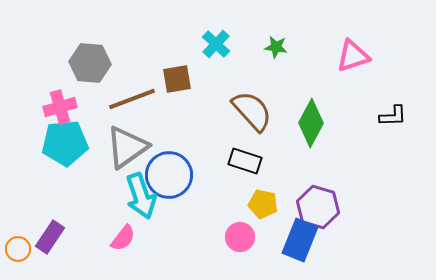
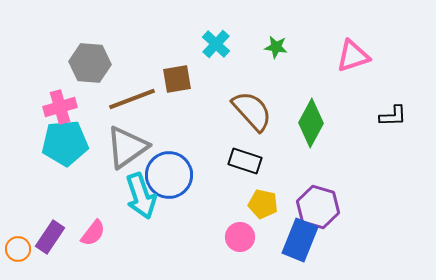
pink semicircle: moved 30 px left, 5 px up
